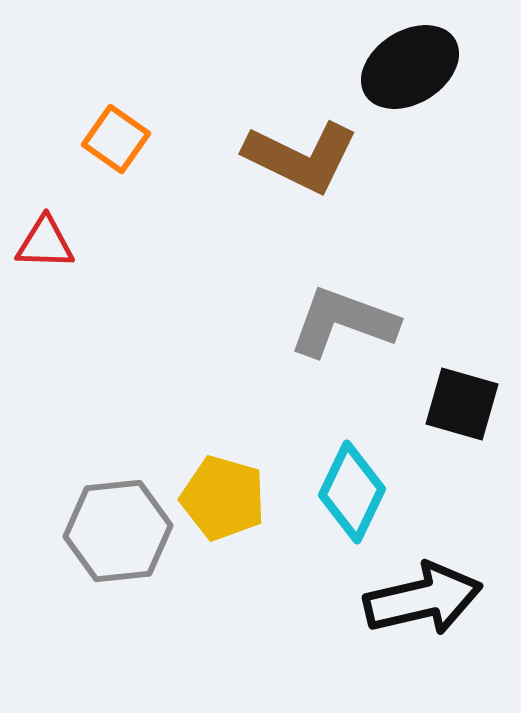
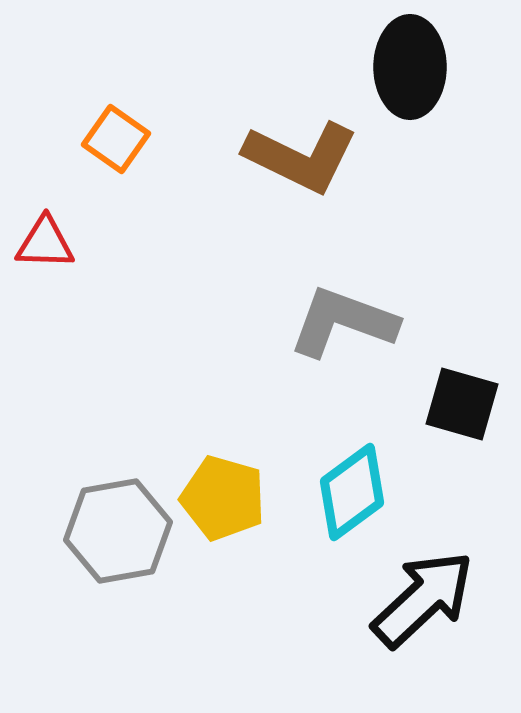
black ellipse: rotated 58 degrees counterclockwise
cyan diamond: rotated 28 degrees clockwise
gray hexagon: rotated 4 degrees counterclockwise
black arrow: rotated 30 degrees counterclockwise
